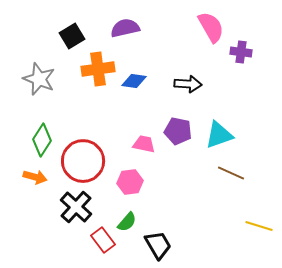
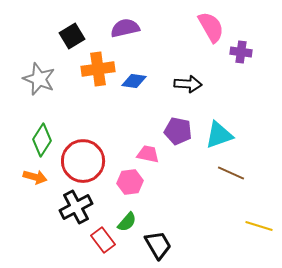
pink trapezoid: moved 4 px right, 10 px down
black cross: rotated 20 degrees clockwise
